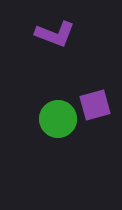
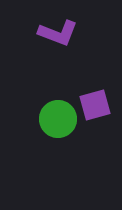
purple L-shape: moved 3 px right, 1 px up
